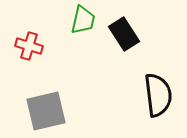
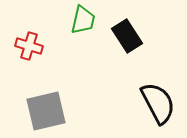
black rectangle: moved 3 px right, 2 px down
black semicircle: moved 8 px down; rotated 21 degrees counterclockwise
